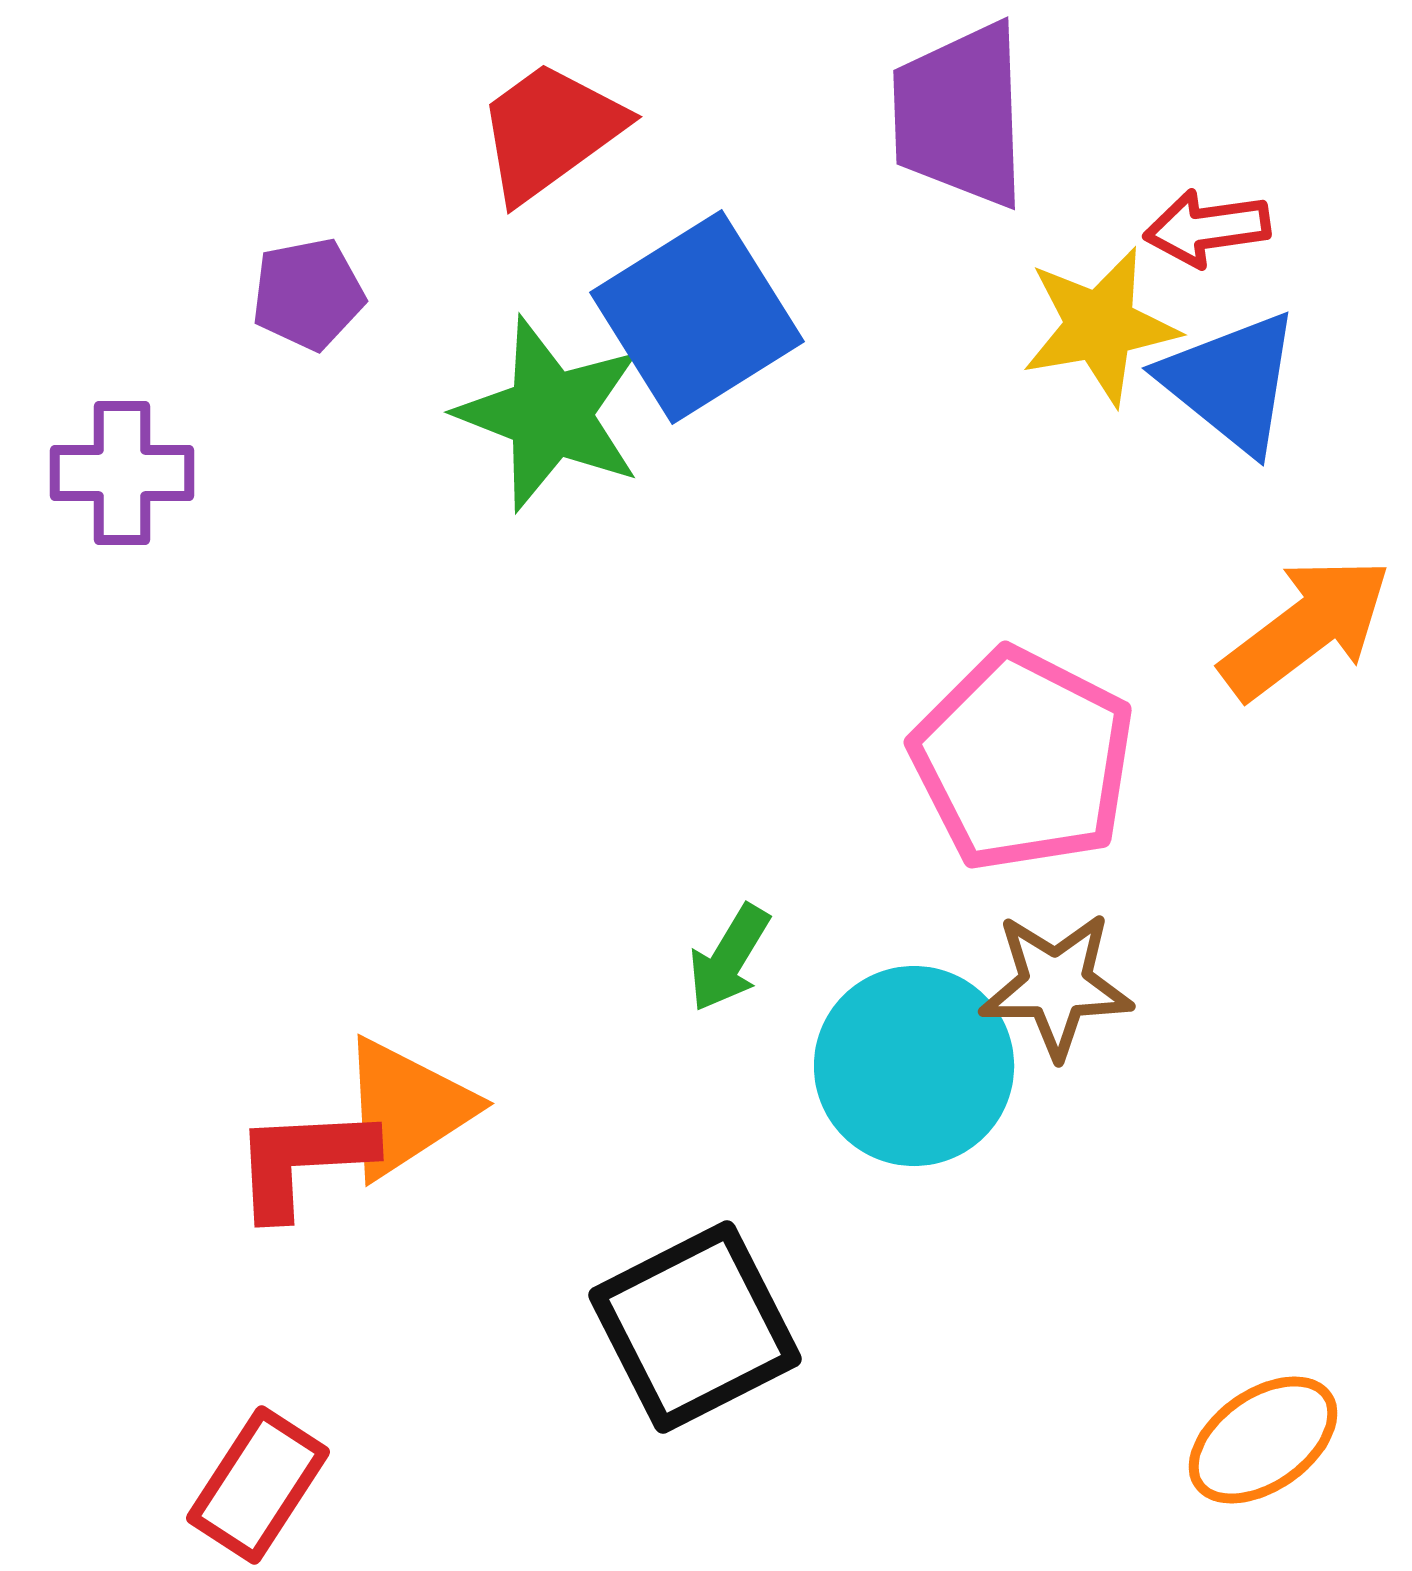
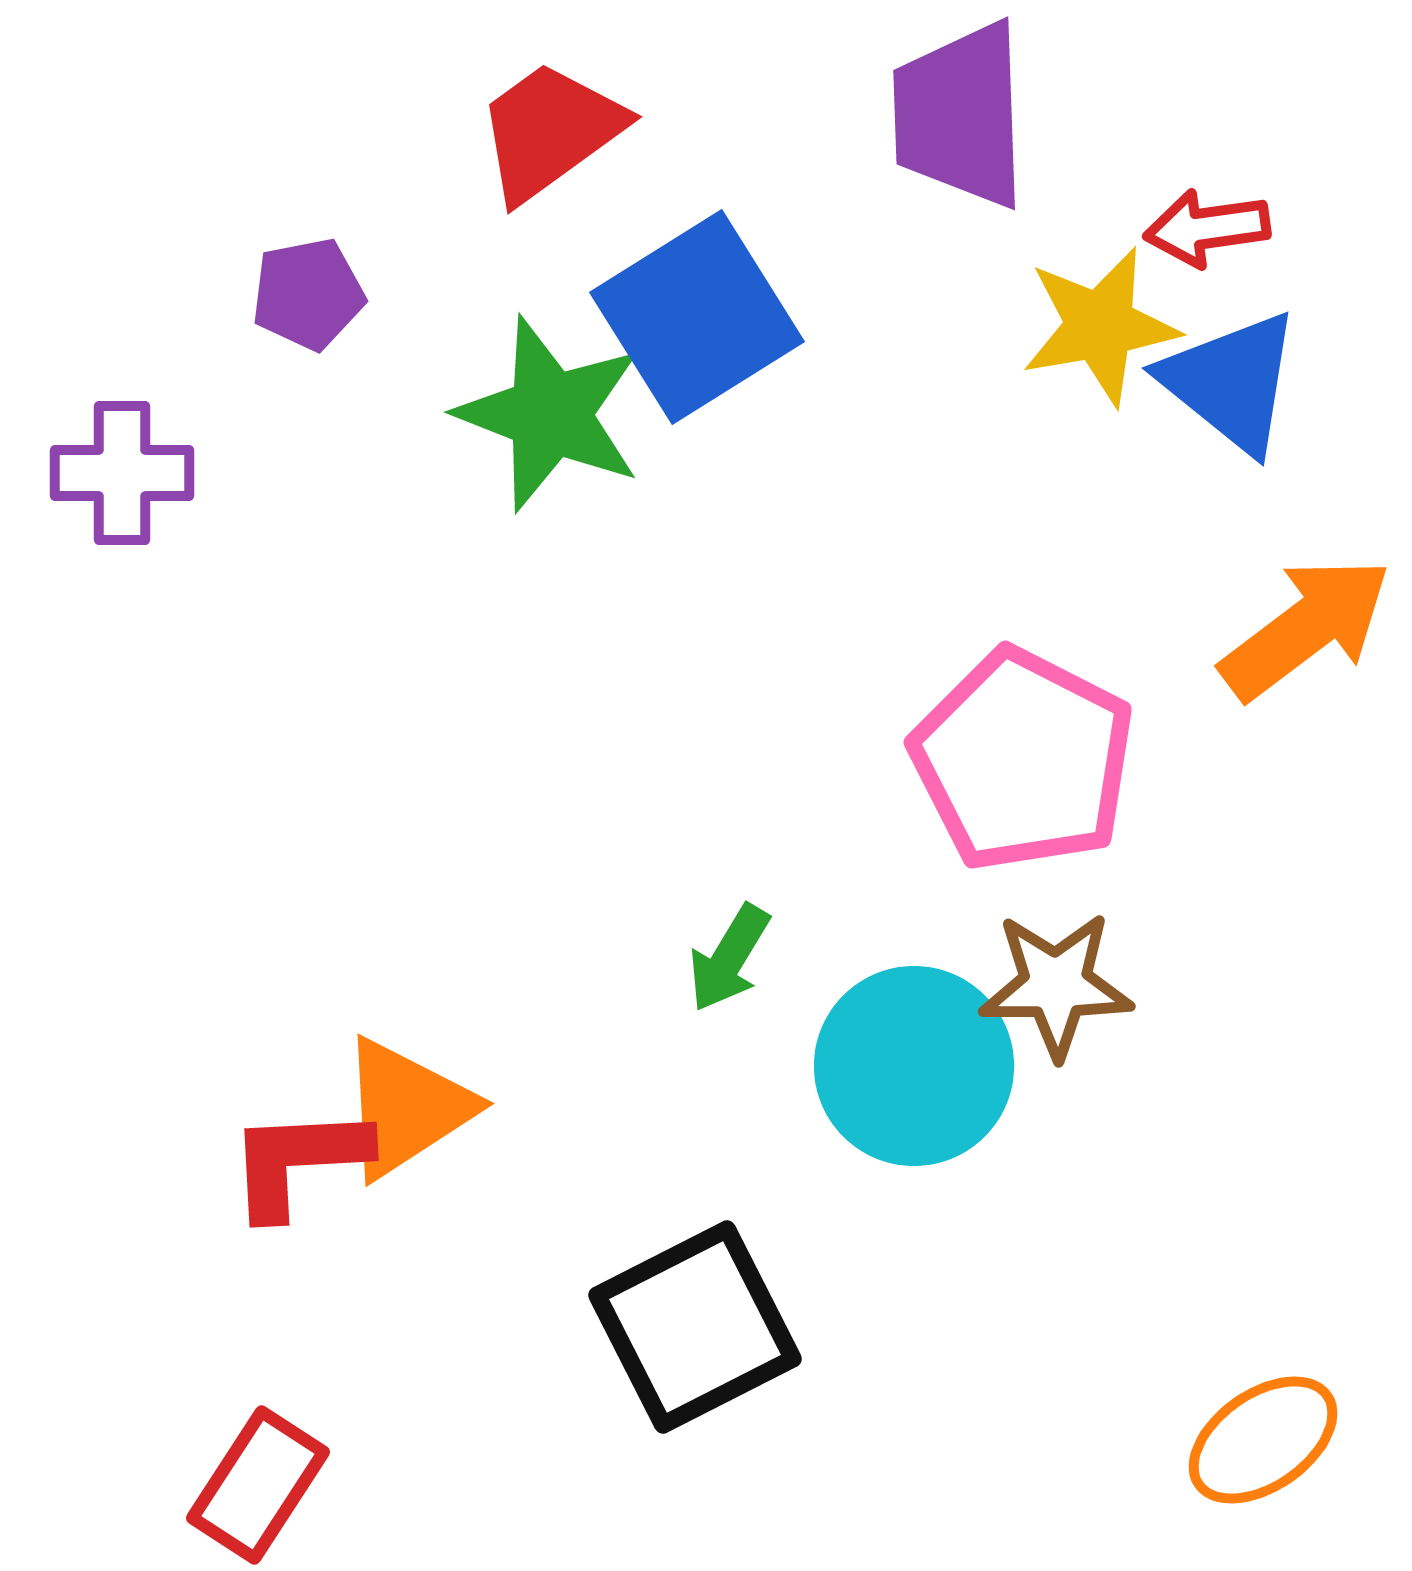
red L-shape: moved 5 px left
